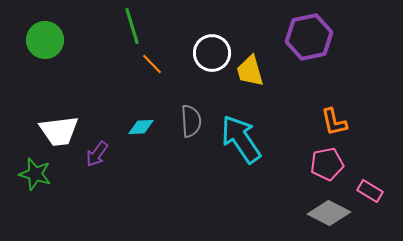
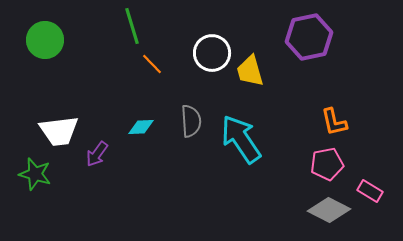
gray diamond: moved 3 px up
